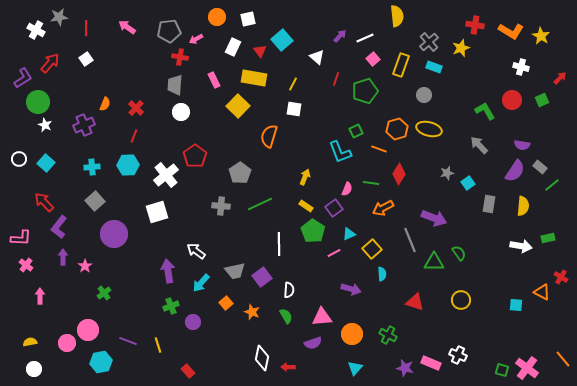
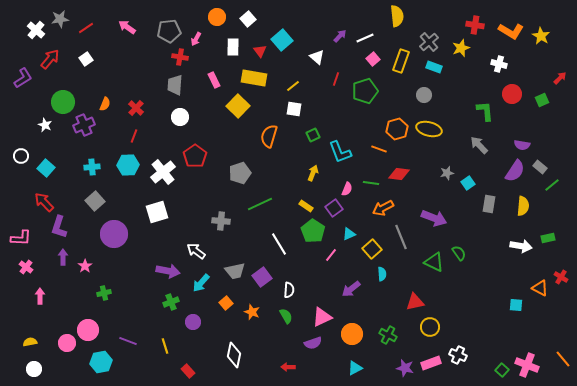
gray star at (59, 17): moved 1 px right, 2 px down
white square at (248, 19): rotated 28 degrees counterclockwise
red line at (86, 28): rotated 56 degrees clockwise
white cross at (36, 30): rotated 12 degrees clockwise
pink arrow at (196, 39): rotated 32 degrees counterclockwise
white rectangle at (233, 47): rotated 24 degrees counterclockwise
red arrow at (50, 63): moved 4 px up
yellow rectangle at (401, 65): moved 4 px up
white cross at (521, 67): moved 22 px left, 3 px up
yellow line at (293, 84): moved 2 px down; rotated 24 degrees clockwise
red circle at (512, 100): moved 6 px up
green circle at (38, 102): moved 25 px right
green L-shape at (485, 111): rotated 25 degrees clockwise
white circle at (181, 112): moved 1 px left, 5 px down
green square at (356, 131): moved 43 px left, 4 px down
white circle at (19, 159): moved 2 px right, 3 px up
cyan square at (46, 163): moved 5 px down
gray pentagon at (240, 173): rotated 15 degrees clockwise
red diamond at (399, 174): rotated 65 degrees clockwise
white cross at (166, 175): moved 3 px left, 3 px up
yellow arrow at (305, 177): moved 8 px right, 4 px up
gray cross at (221, 206): moved 15 px down
purple L-shape at (59, 227): rotated 20 degrees counterclockwise
gray line at (410, 240): moved 9 px left, 3 px up
white line at (279, 244): rotated 30 degrees counterclockwise
pink line at (334, 253): moved 3 px left, 2 px down; rotated 24 degrees counterclockwise
green triangle at (434, 262): rotated 25 degrees clockwise
pink cross at (26, 265): moved 2 px down
purple arrow at (168, 271): rotated 110 degrees clockwise
purple arrow at (351, 289): rotated 126 degrees clockwise
orange triangle at (542, 292): moved 2 px left, 4 px up
green cross at (104, 293): rotated 24 degrees clockwise
yellow circle at (461, 300): moved 31 px left, 27 px down
red triangle at (415, 302): rotated 30 degrees counterclockwise
green cross at (171, 306): moved 4 px up
pink triangle at (322, 317): rotated 20 degrees counterclockwise
yellow line at (158, 345): moved 7 px right, 1 px down
white diamond at (262, 358): moved 28 px left, 3 px up
pink rectangle at (431, 363): rotated 42 degrees counterclockwise
cyan triangle at (355, 368): rotated 21 degrees clockwise
pink cross at (527, 368): moved 3 px up; rotated 15 degrees counterclockwise
green square at (502, 370): rotated 24 degrees clockwise
